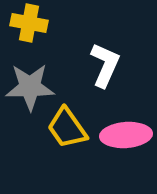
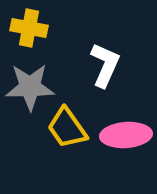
yellow cross: moved 5 px down
